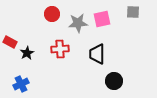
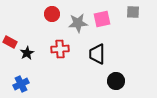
black circle: moved 2 px right
